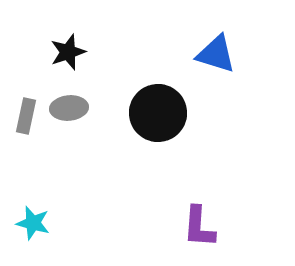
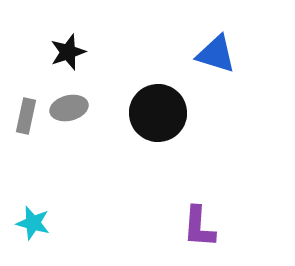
gray ellipse: rotated 9 degrees counterclockwise
